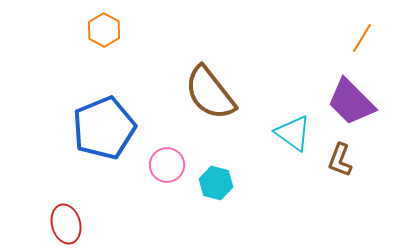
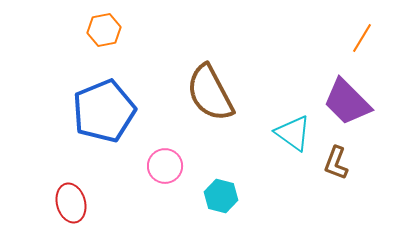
orange hexagon: rotated 20 degrees clockwise
brown semicircle: rotated 10 degrees clockwise
purple trapezoid: moved 4 px left
blue pentagon: moved 17 px up
brown L-shape: moved 4 px left, 3 px down
pink circle: moved 2 px left, 1 px down
cyan hexagon: moved 5 px right, 13 px down
red ellipse: moved 5 px right, 21 px up
